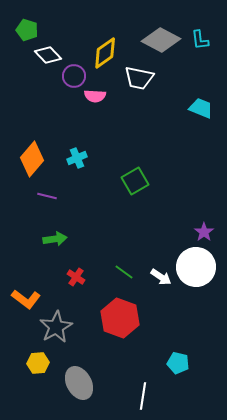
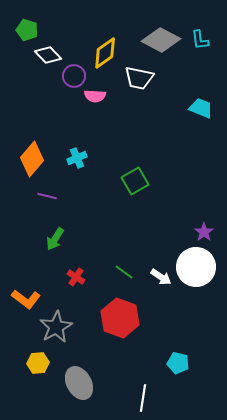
green arrow: rotated 130 degrees clockwise
white line: moved 2 px down
